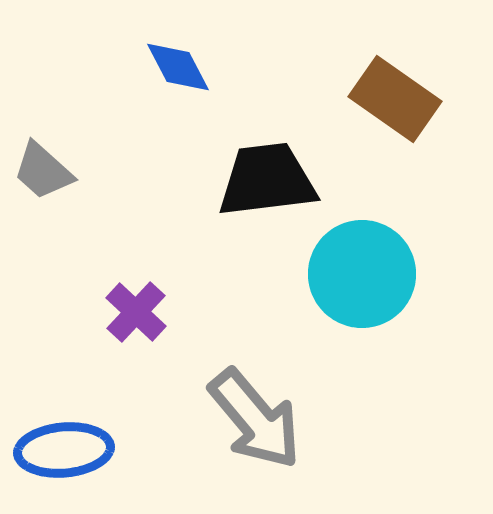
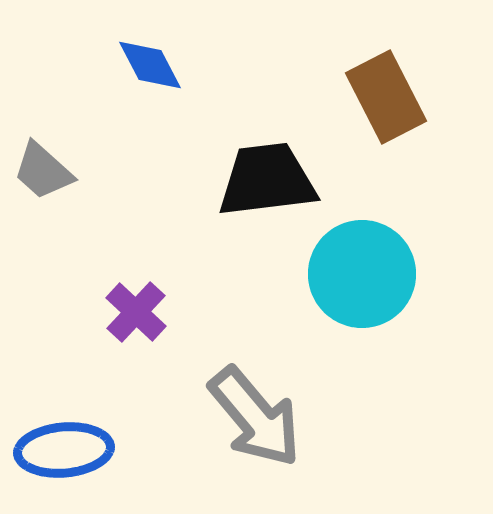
blue diamond: moved 28 px left, 2 px up
brown rectangle: moved 9 px left, 2 px up; rotated 28 degrees clockwise
gray arrow: moved 2 px up
